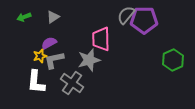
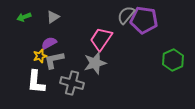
purple pentagon: rotated 8 degrees clockwise
pink trapezoid: rotated 35 degrees clockwise
gray star: moved 6 px right, 3 px down
gray cross: rotated 20 degrees counterclockwise
